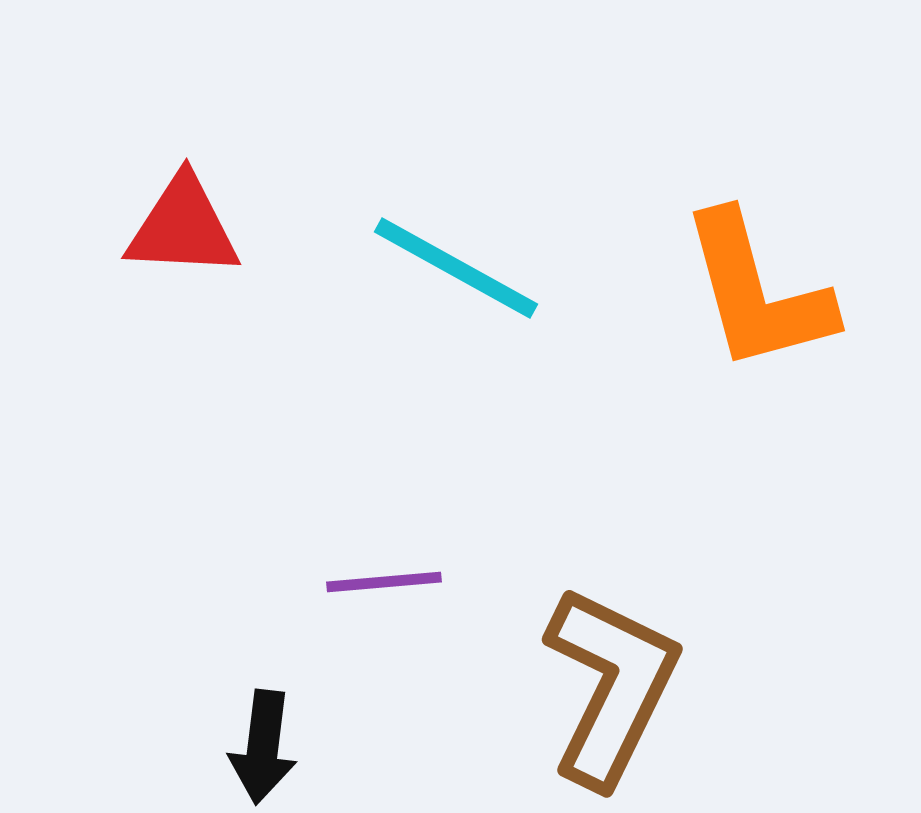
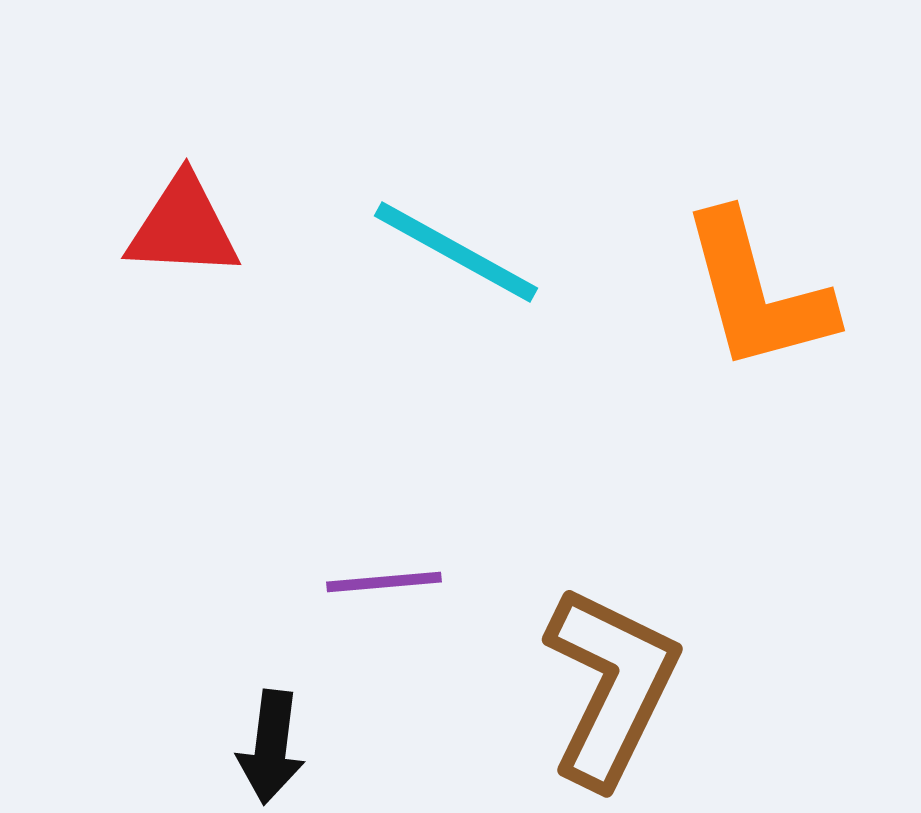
cyan line: moved 16 px up
black arrow: moved 8 px right
